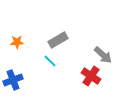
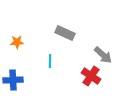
gray rectangle: moved 7 px right, 7 px up; rotated 54 degrees clockwise
cyan line: rotated 48 degrees clockwise
blue cross: rotated 18 degrees clockwise
